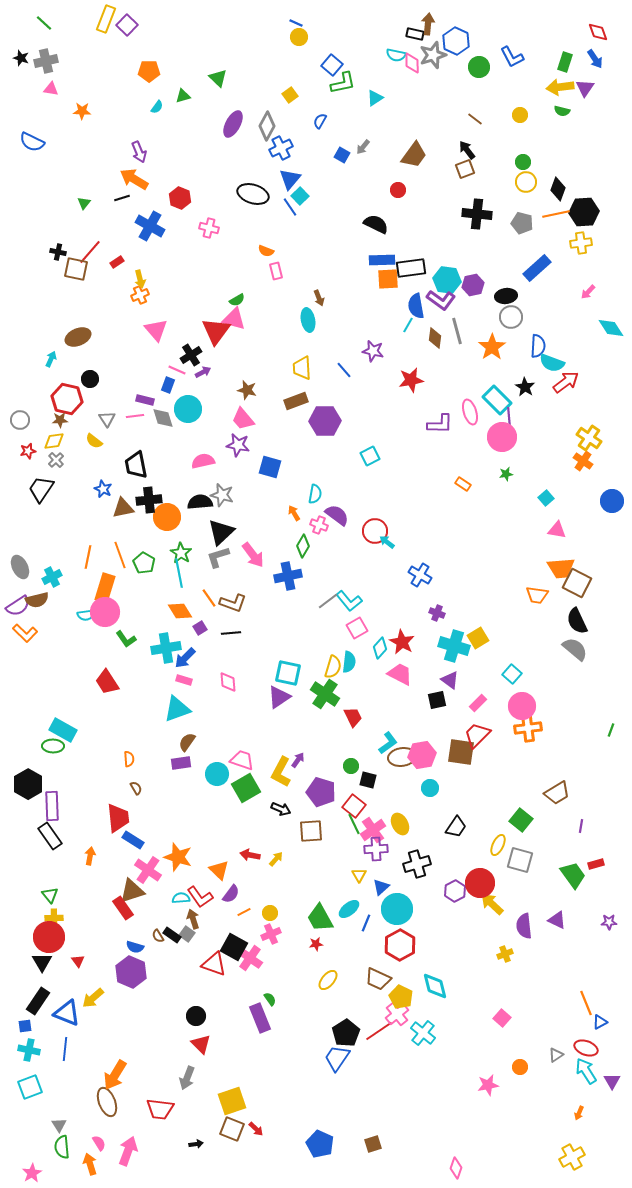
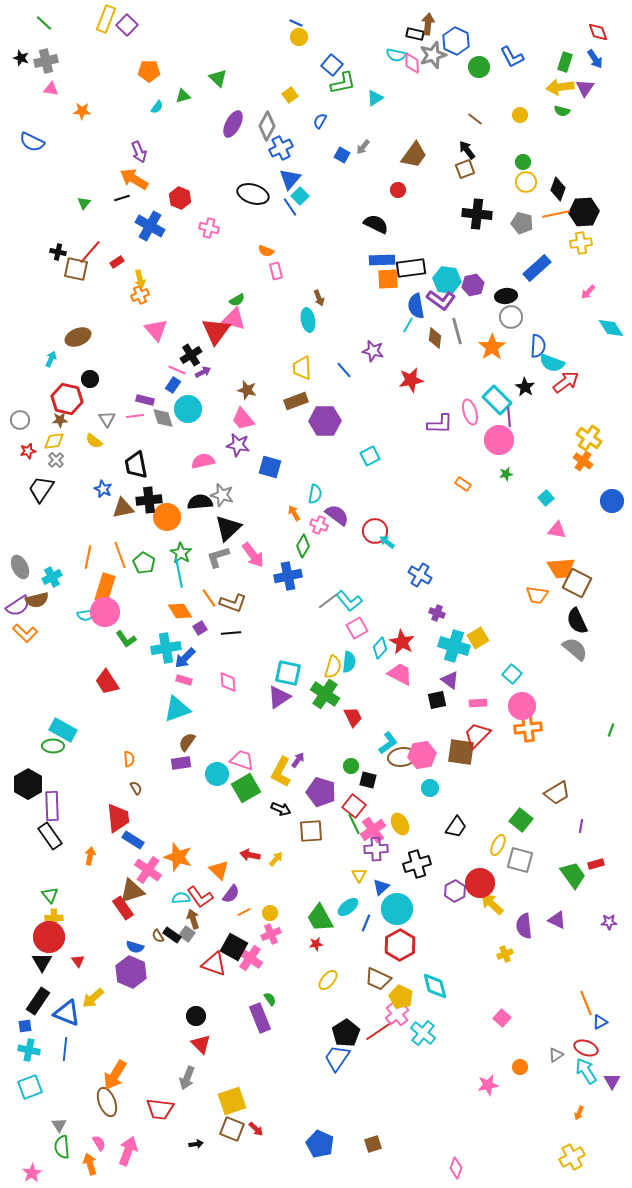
blue rectangle at (168, 385): moved 5 px right; rotated 14 degrees clockwise
pink circle at (502, 437): moved 3 px left, 3 px down
black triangle at (221, 532): moved 7 px right, 4 px up
pink rectangle at (478, 703): rotated 42 degrees clockwise
cyan ellipse at (349, 909): moved 1 px left, 2 px up
